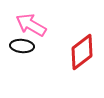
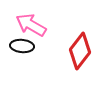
red diamond: moved 2 px left, 1 px up; rotated 15 degrees counterclockwise
